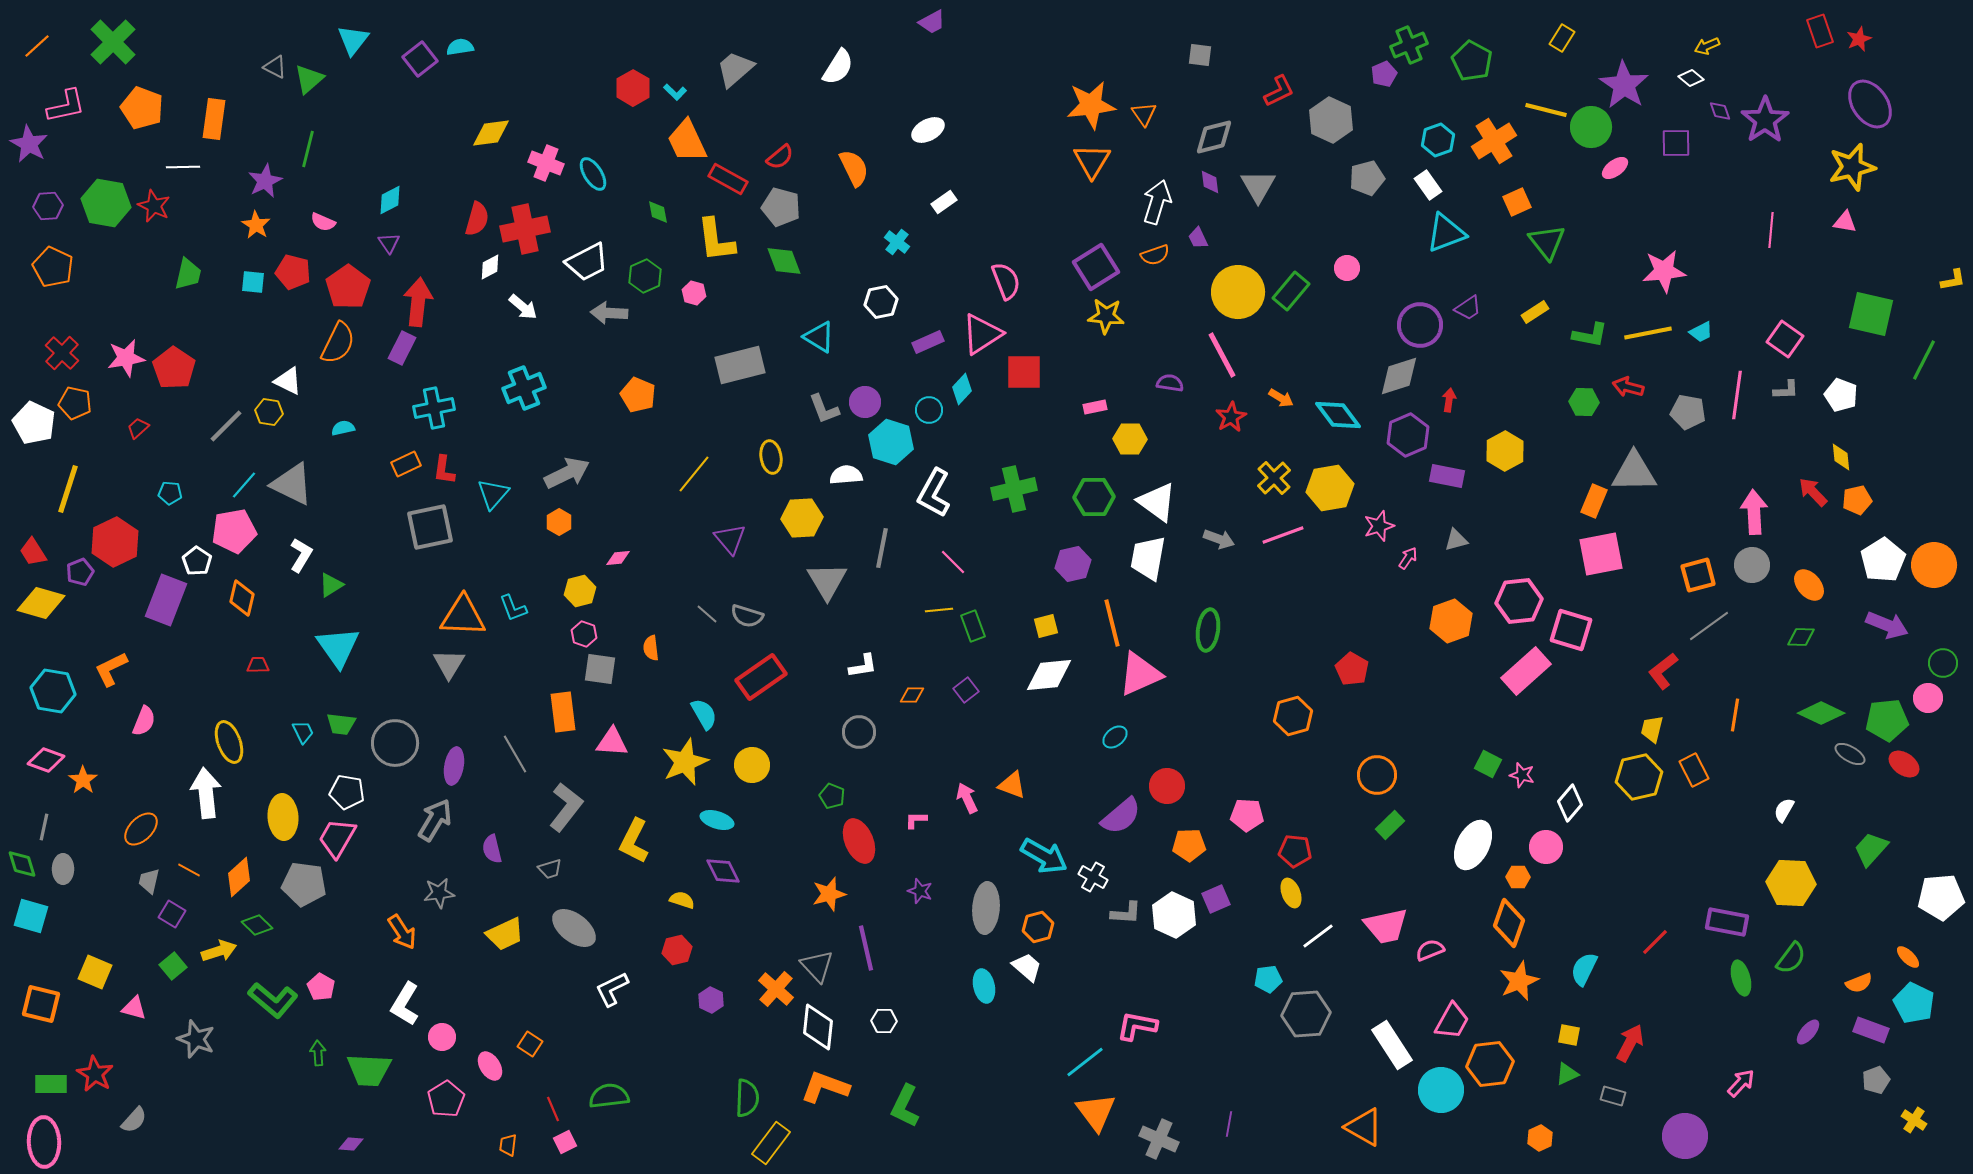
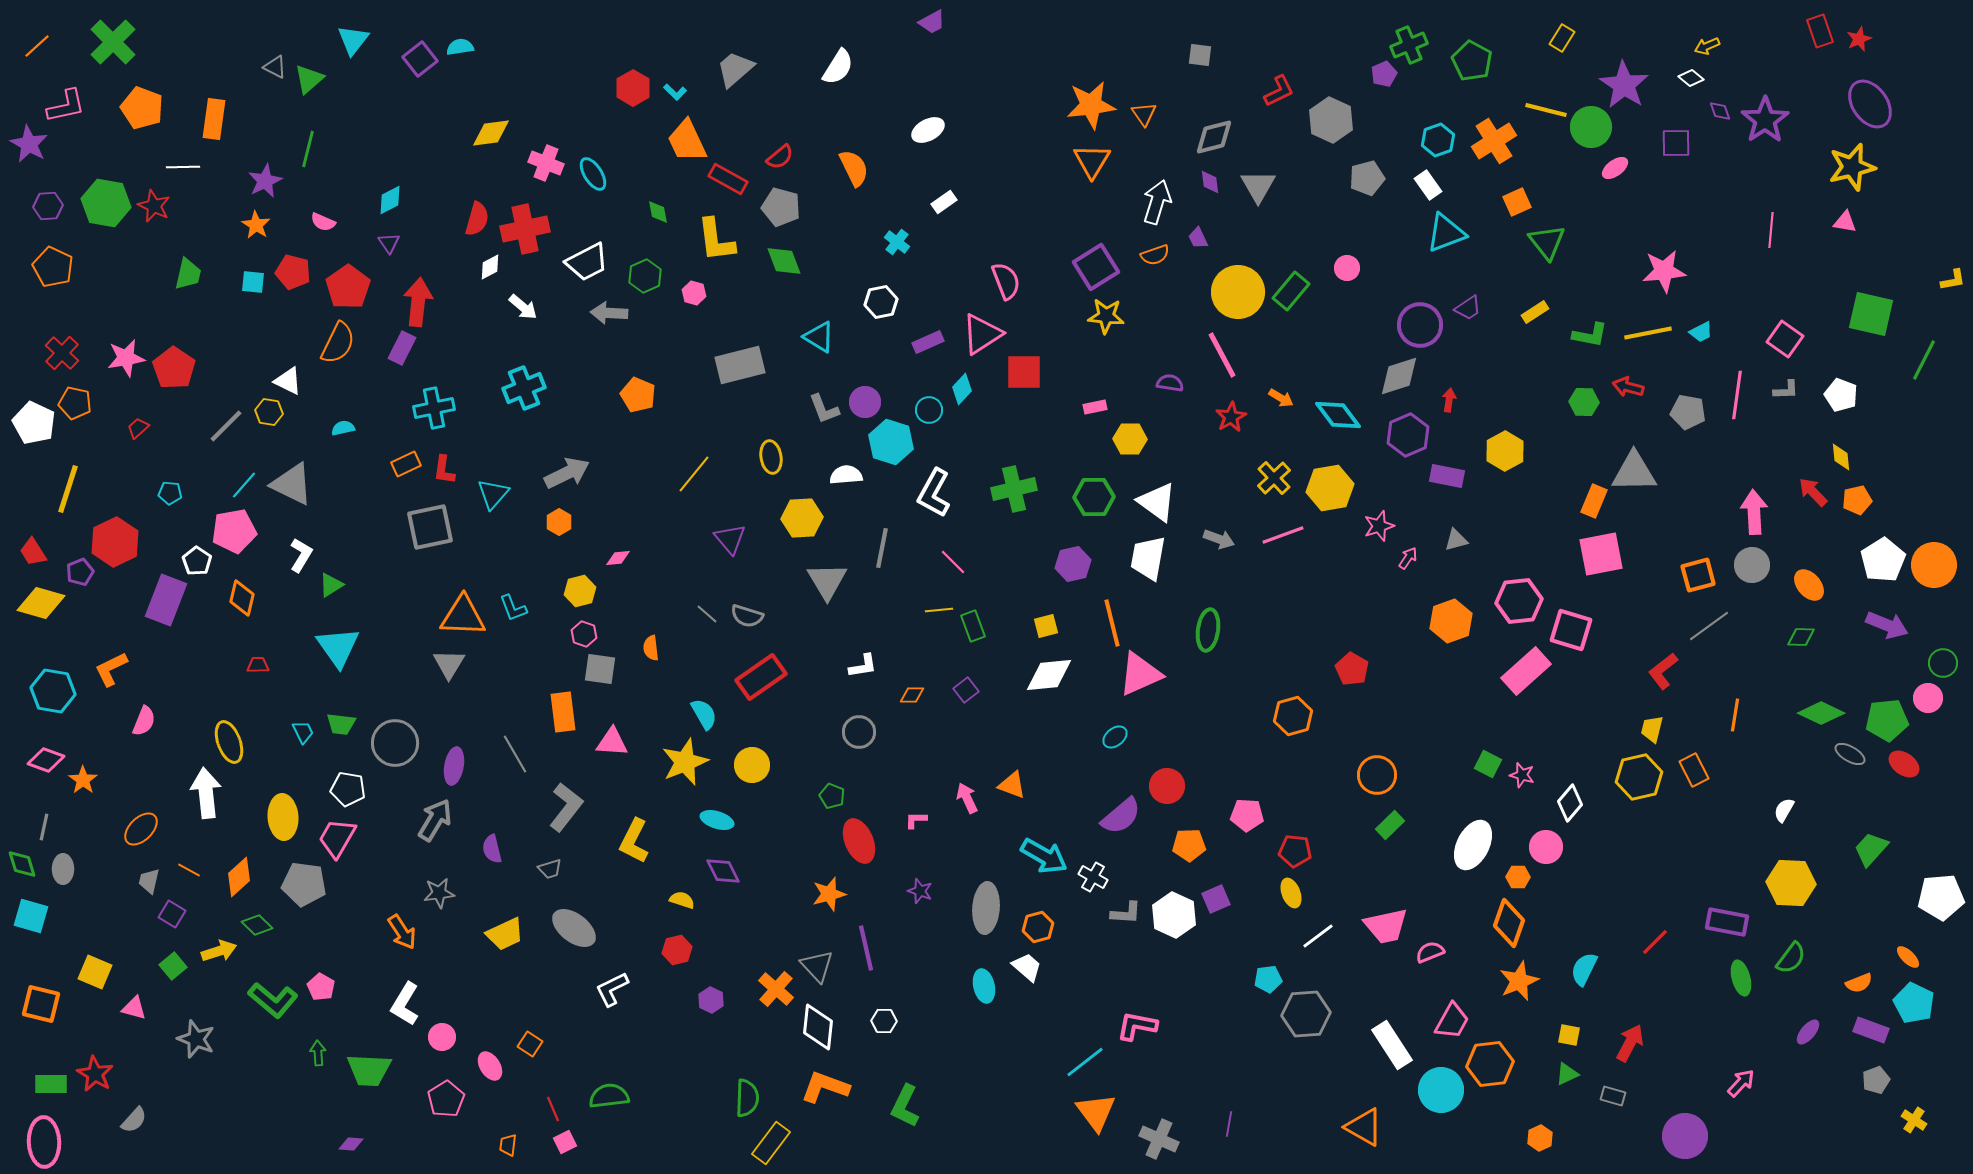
white pentagon at (347, 792): moved 1 px right, 3 px up
pink semicircle at (1430, 950): moved 2 px down
